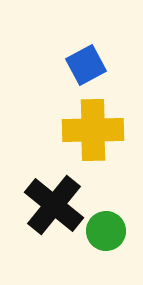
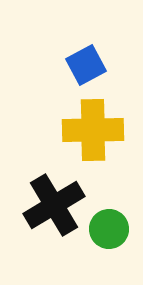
black cross: rotated 20 degrees clockwise
green circle: moved 3 px right, 2 px up
